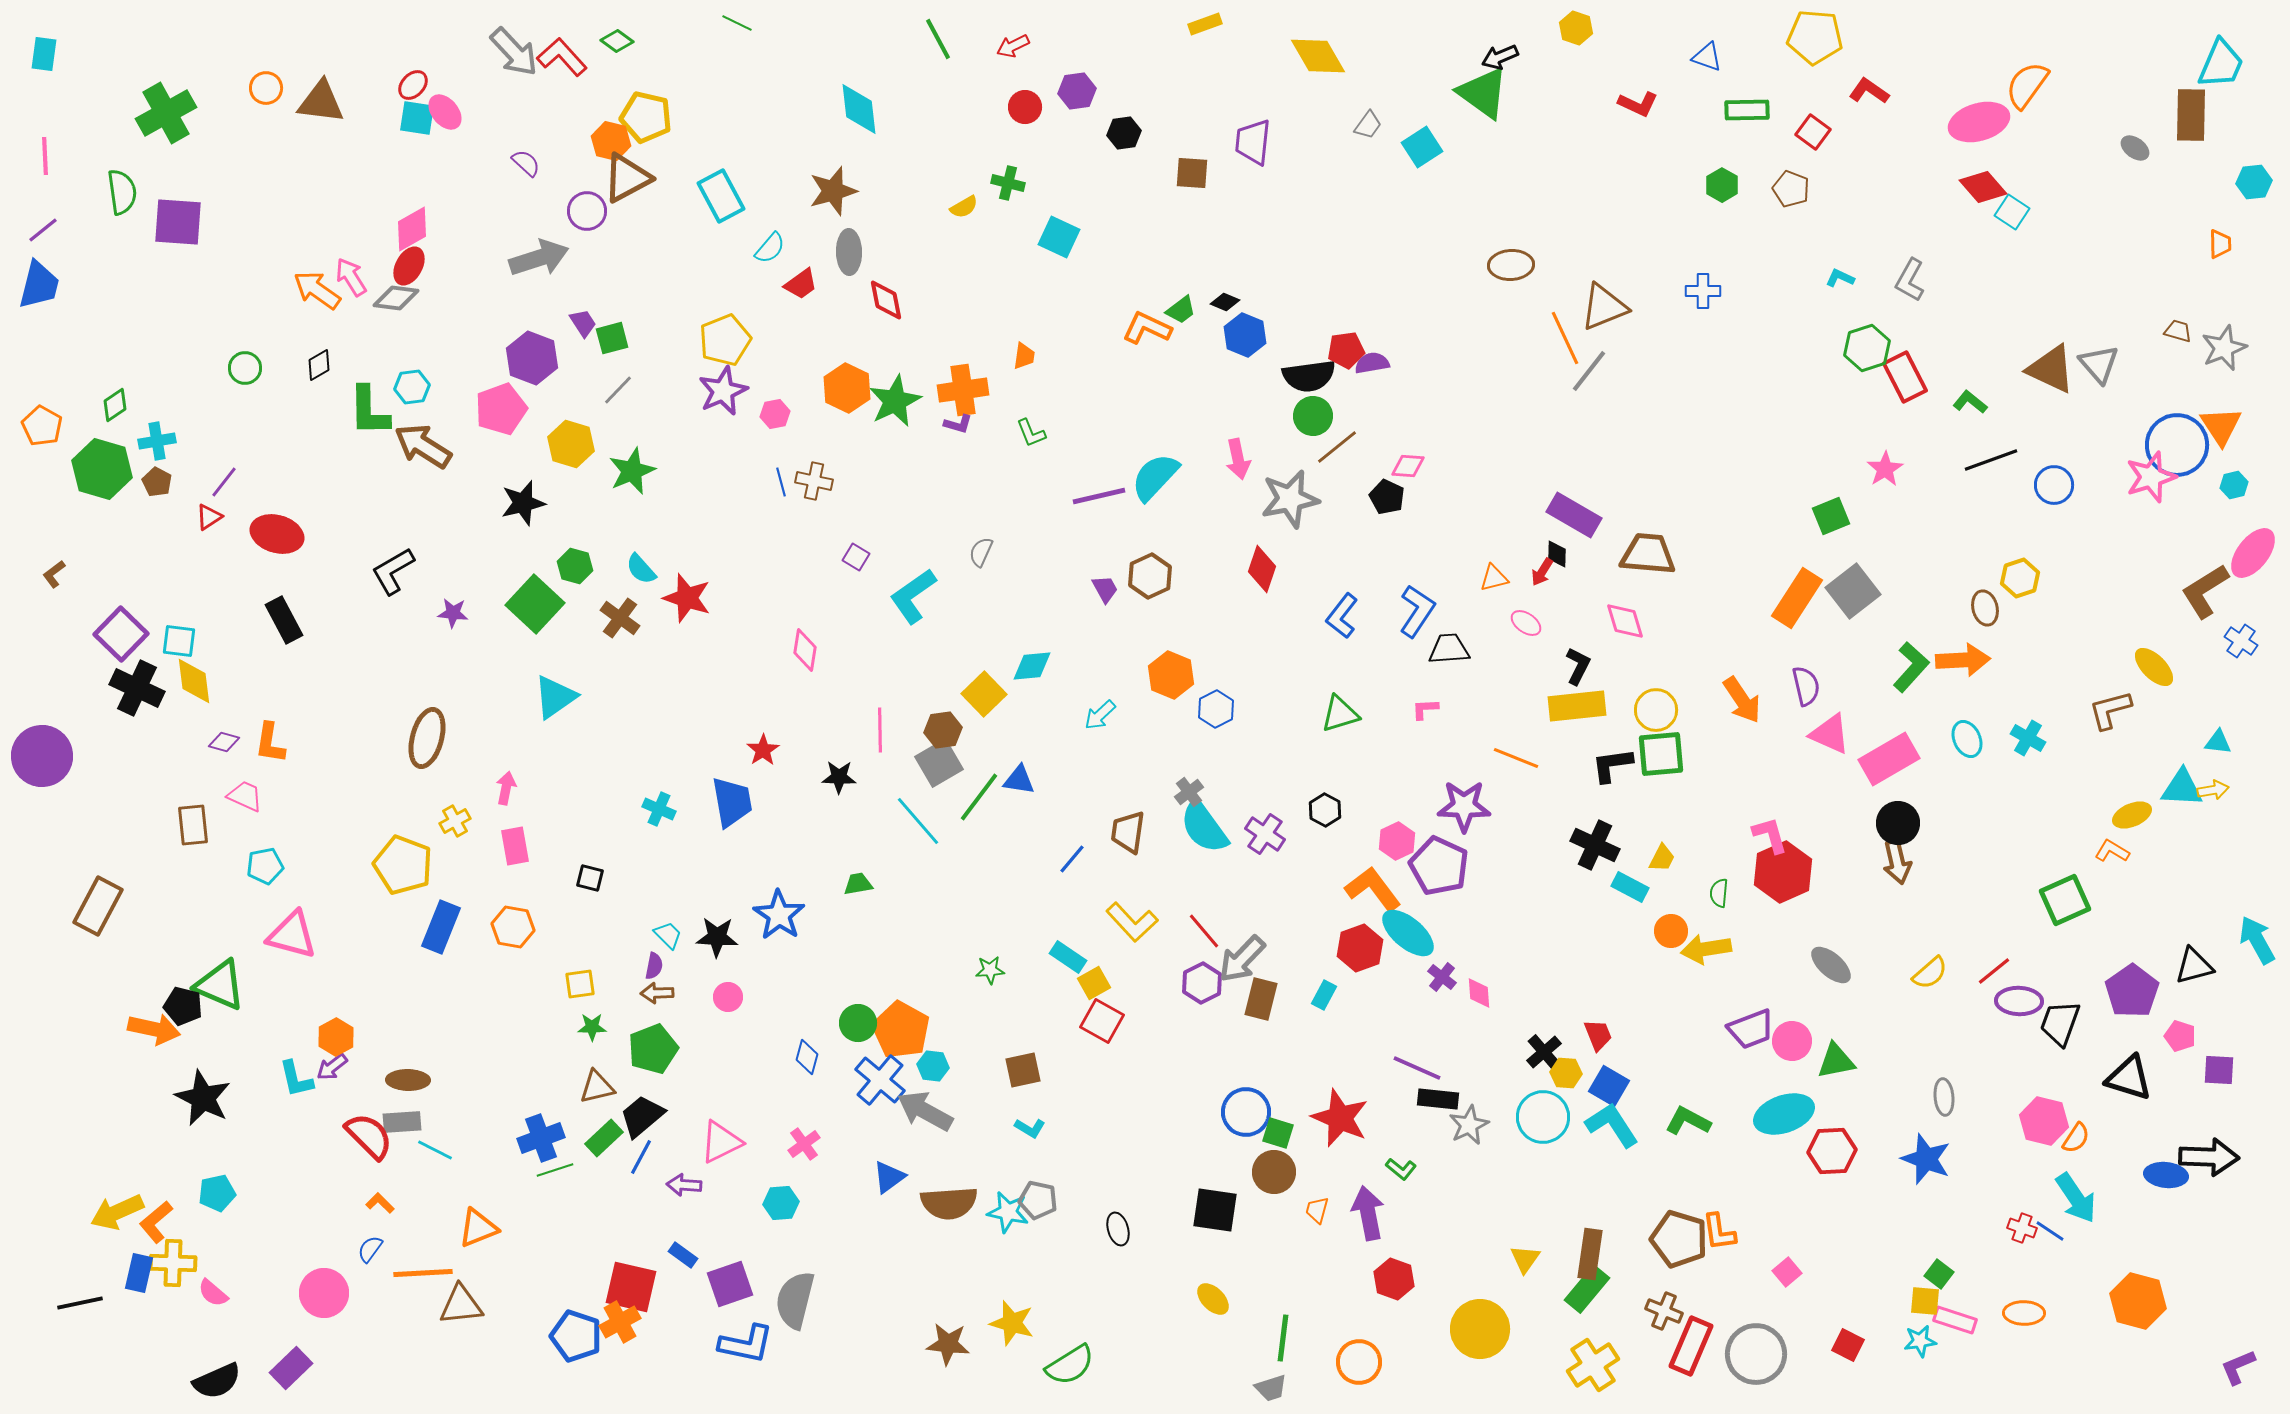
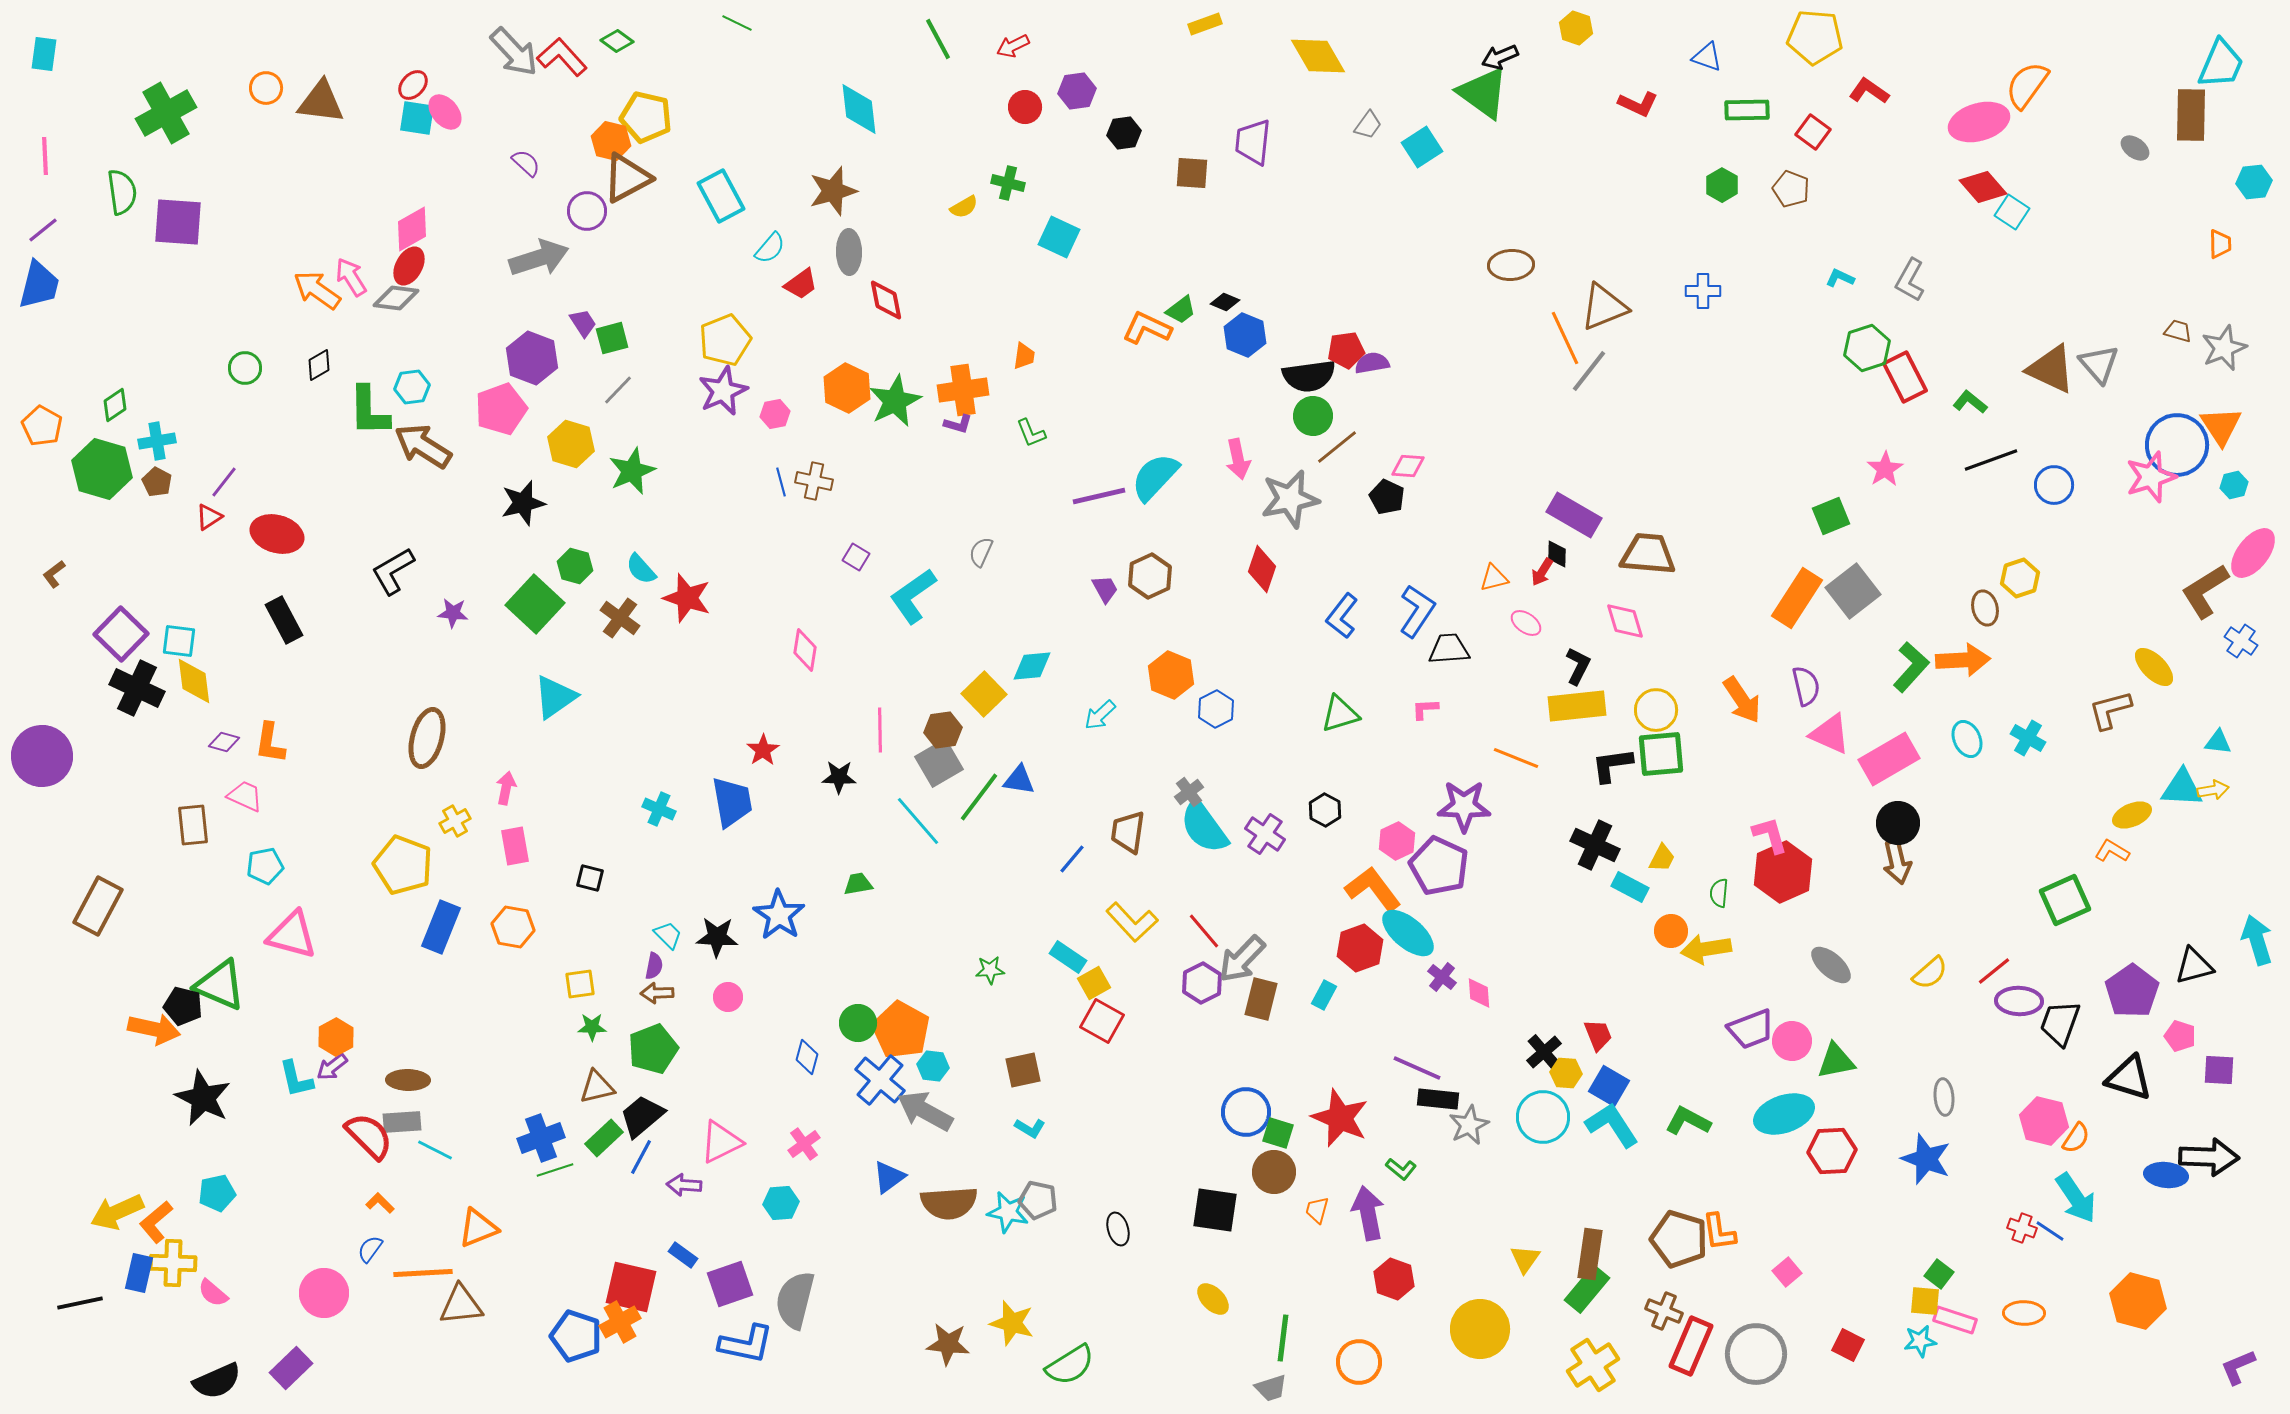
cyan arrow at (2257, 940): rotated 12 degrees clockwise
